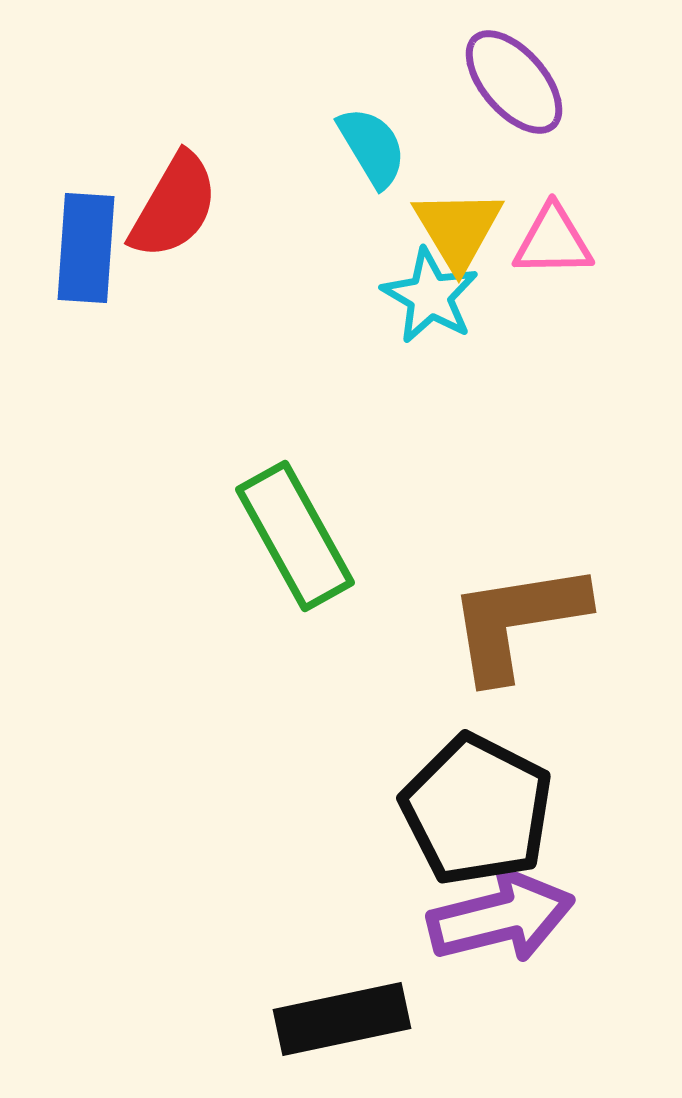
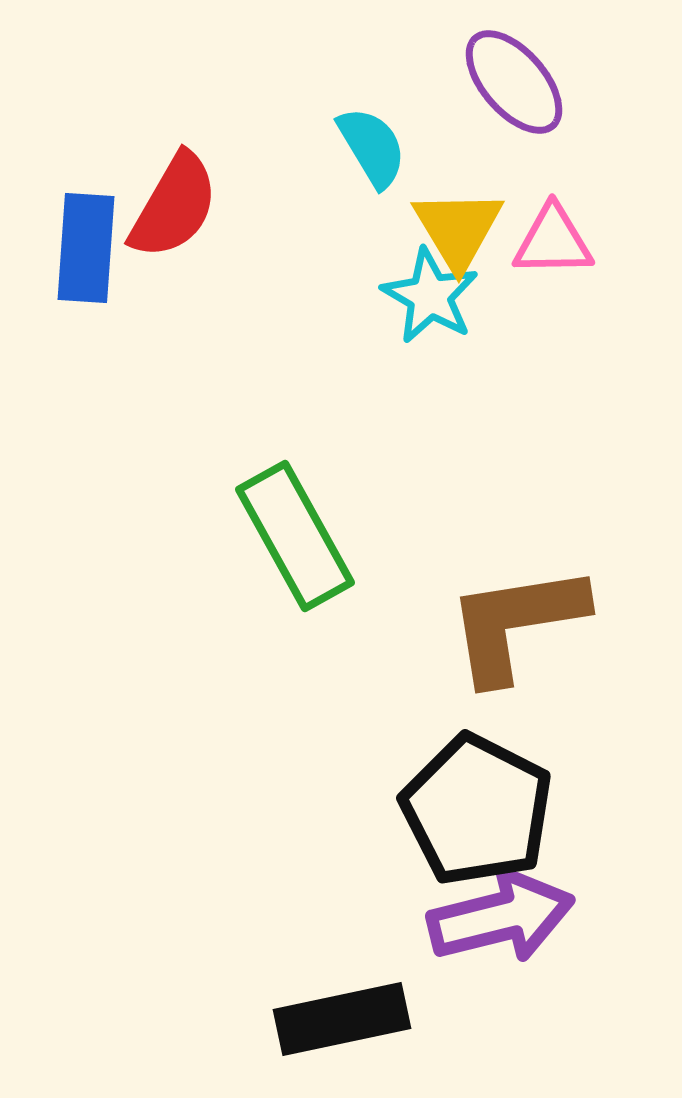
brown L-shape: moved 1 px left, 2 px down
